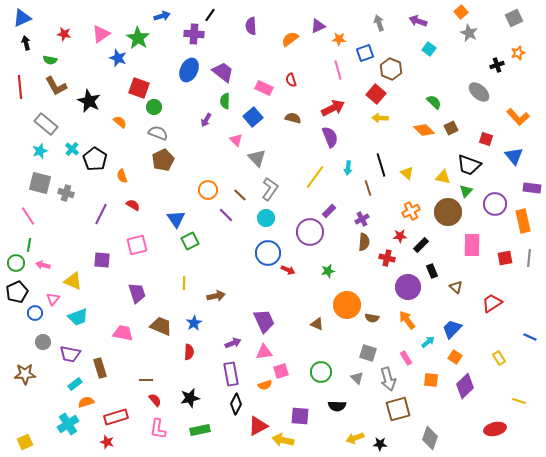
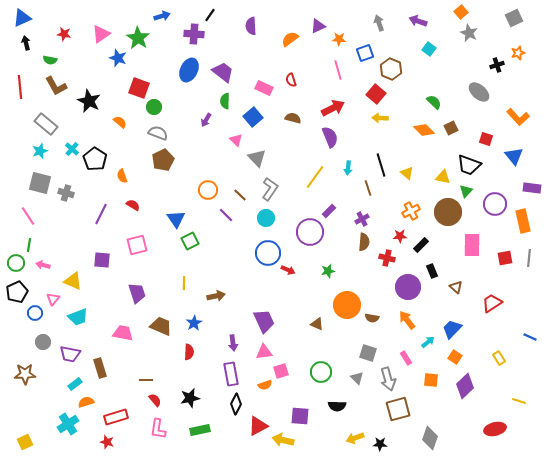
purple arrow at (233, 343): rotated 105 degrees clockwise
